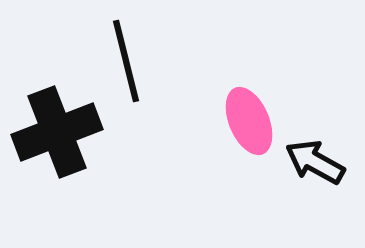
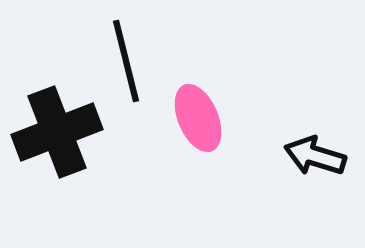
pink ellipse: moved 51 px left, 3 px up
black arrow: moved 6 px up; rotated 12 degrees counterclockwise
